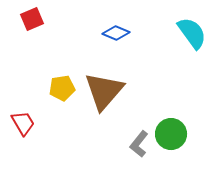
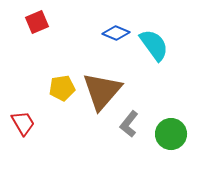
red square: moved 5 px right, 3 px down
cyan semicircle: moved 38 px left, 12 px down
brown triangle: moved 2 px left
gray L-shape: moved 10 px left, 20 px up
